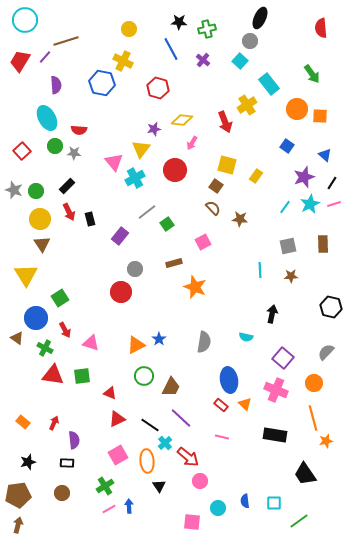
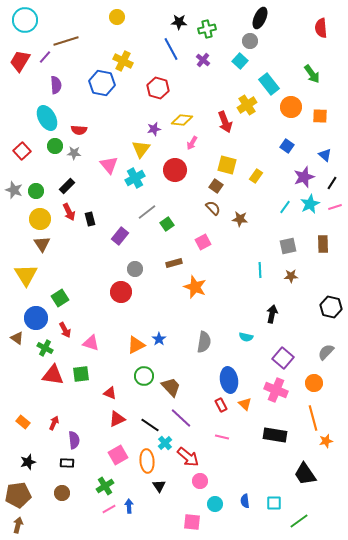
yellow circle at (129, 29): moved 12 px left, 12 px up
orange circle at (297, 109): moved 6 px left, 2 px up
pink triangle at (114, 162): moved 5 px left, 3 px down
pink line at (334, 204): moved 1 px right, 3 px down
green square at (82, 376): moved 1 px left, 2 px up
brown trapezoid at (171, 387): rotated 70 degrees counterclockwise
red rectangle at (221, 405): rotated 24 degrees clockwise
cyan circle at (218, 508): moved 3 px left, 4 px up
